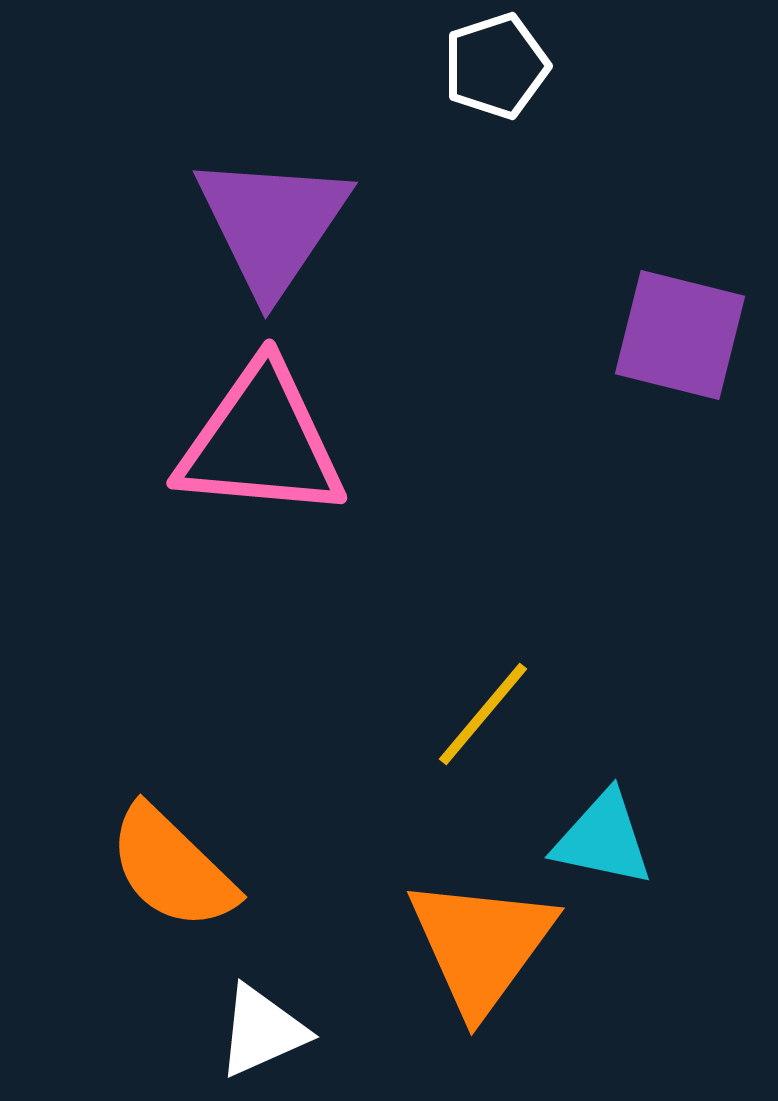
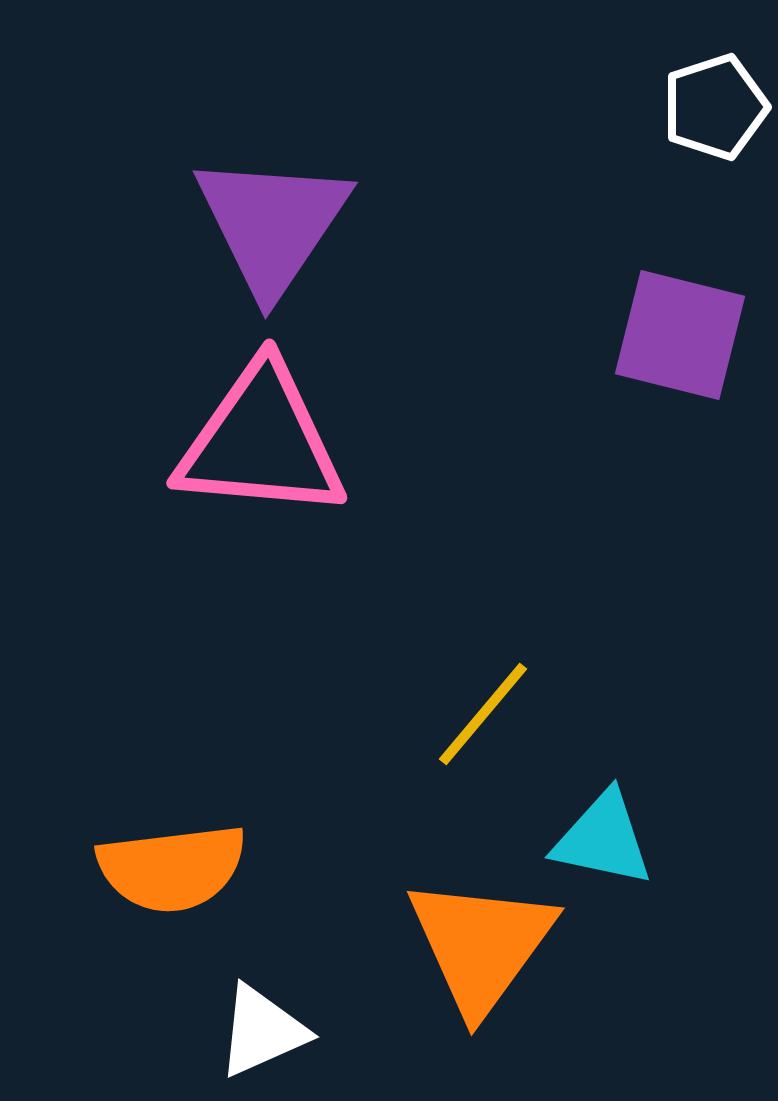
white pentagon: moved 219 px right, 41 px down
orange semicircle: rotated 51 degrees counterclockwise
